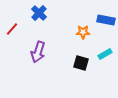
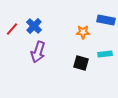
blue cross: moved 5 px left, 13 px down
cyan rectangle: rotated 24 degrees clockwise
